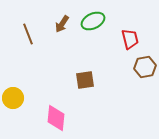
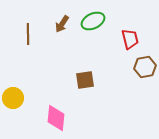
brown line: rotated 20 degrees clockwise
